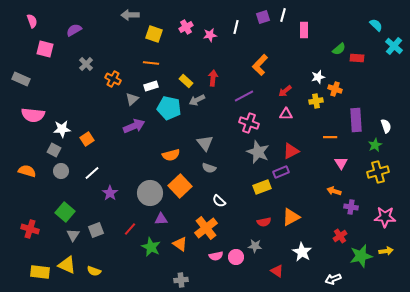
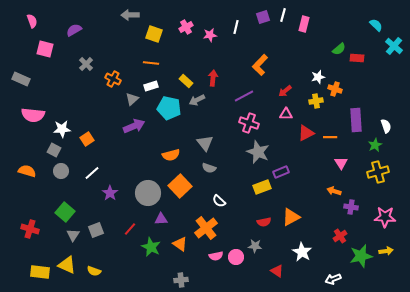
pink rectangle at (304, 30): moved 6 px up; rotated 14 degrees clockwise
red triangle at (291, 151): moved 15 px right, 18 px up
gray circle at (150, 193): moved 2 px left
